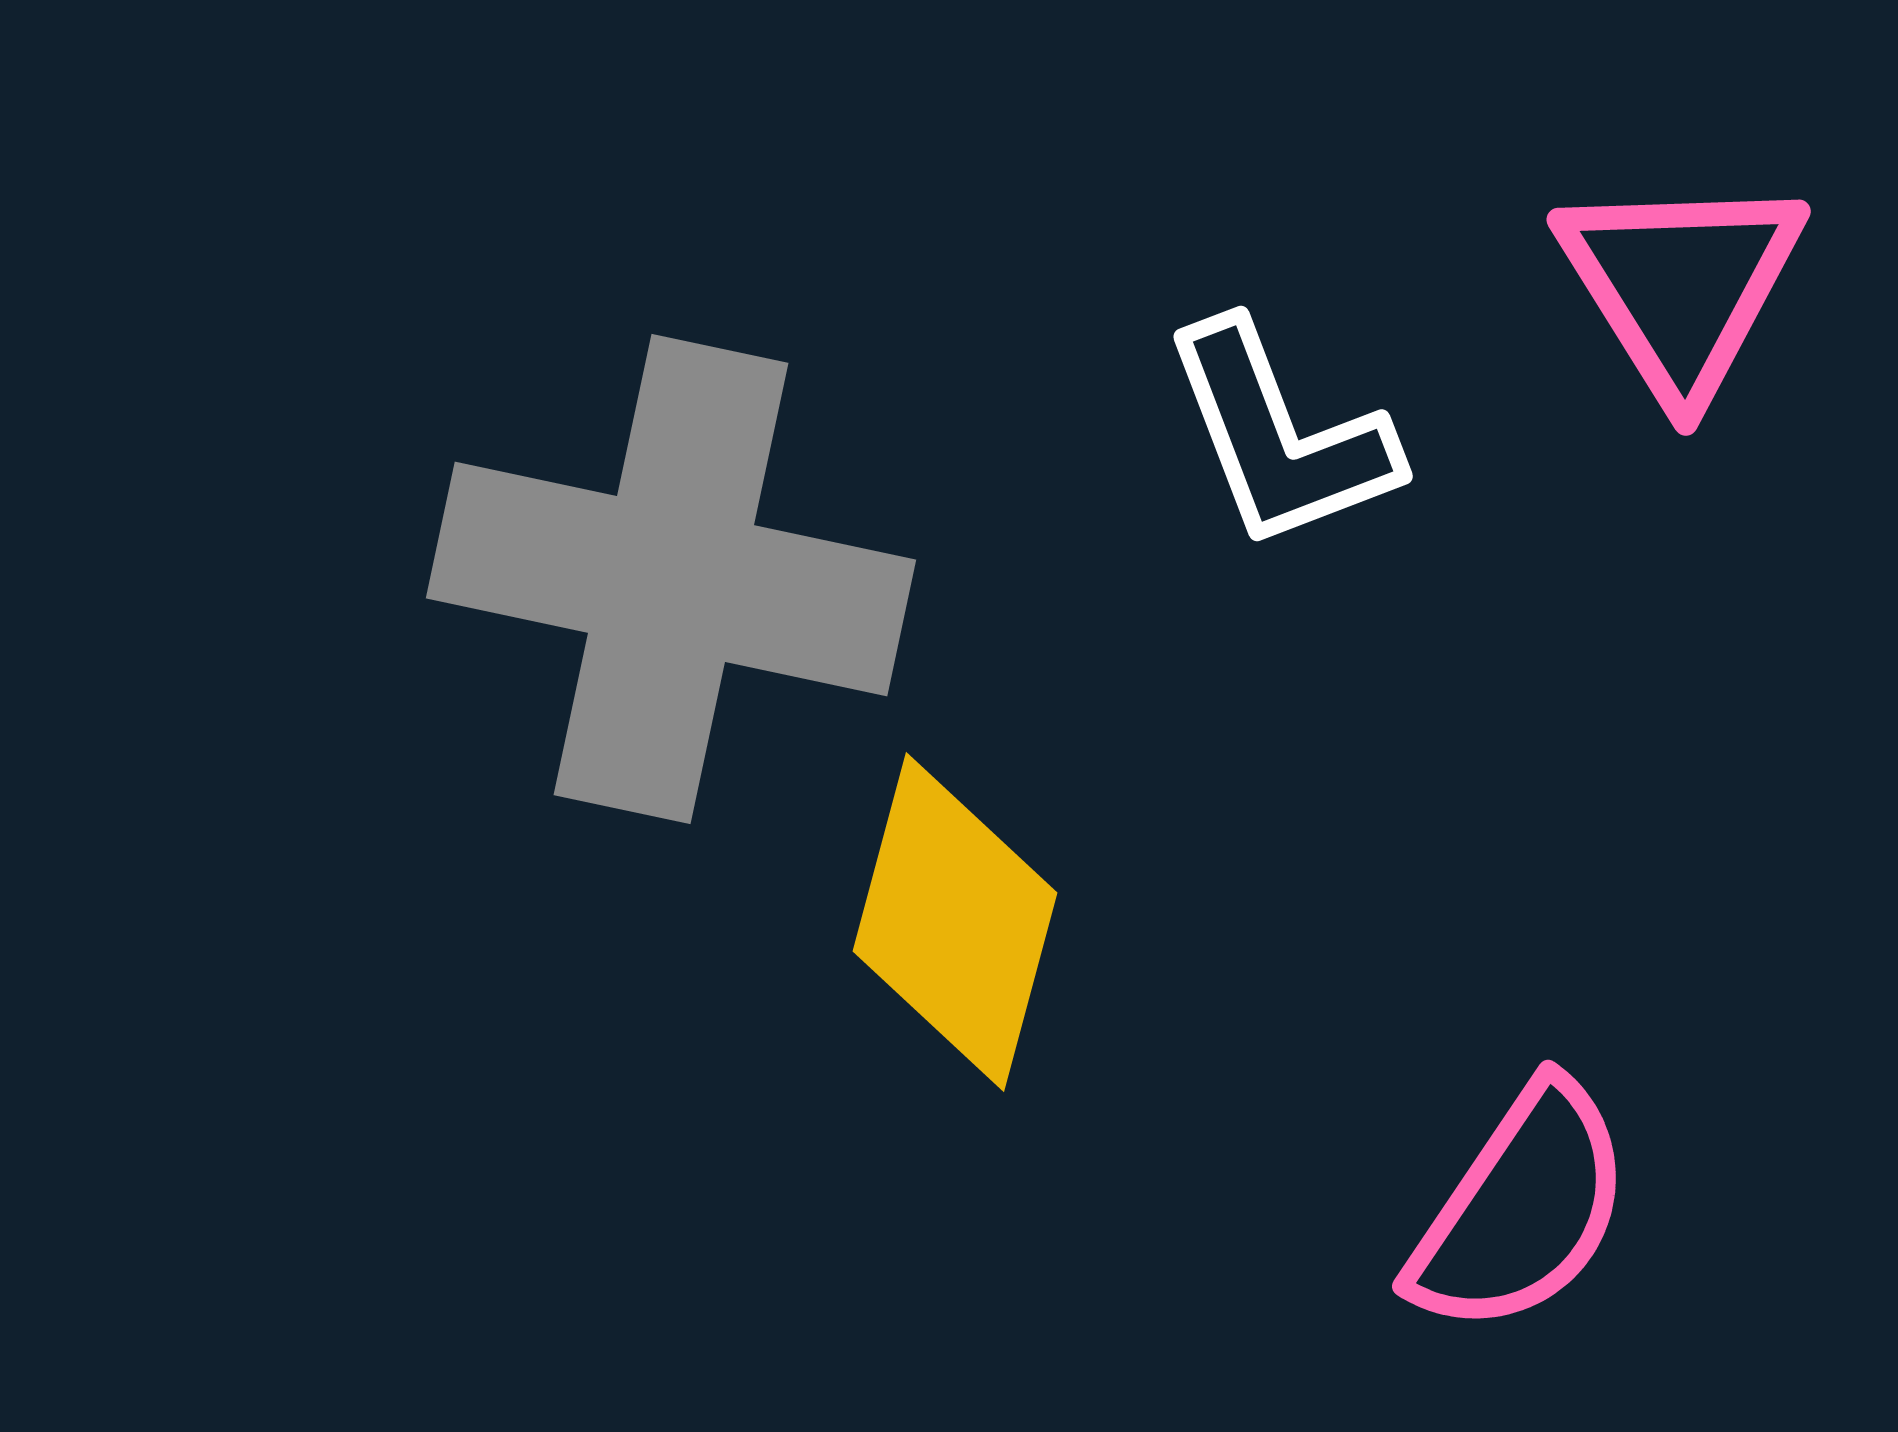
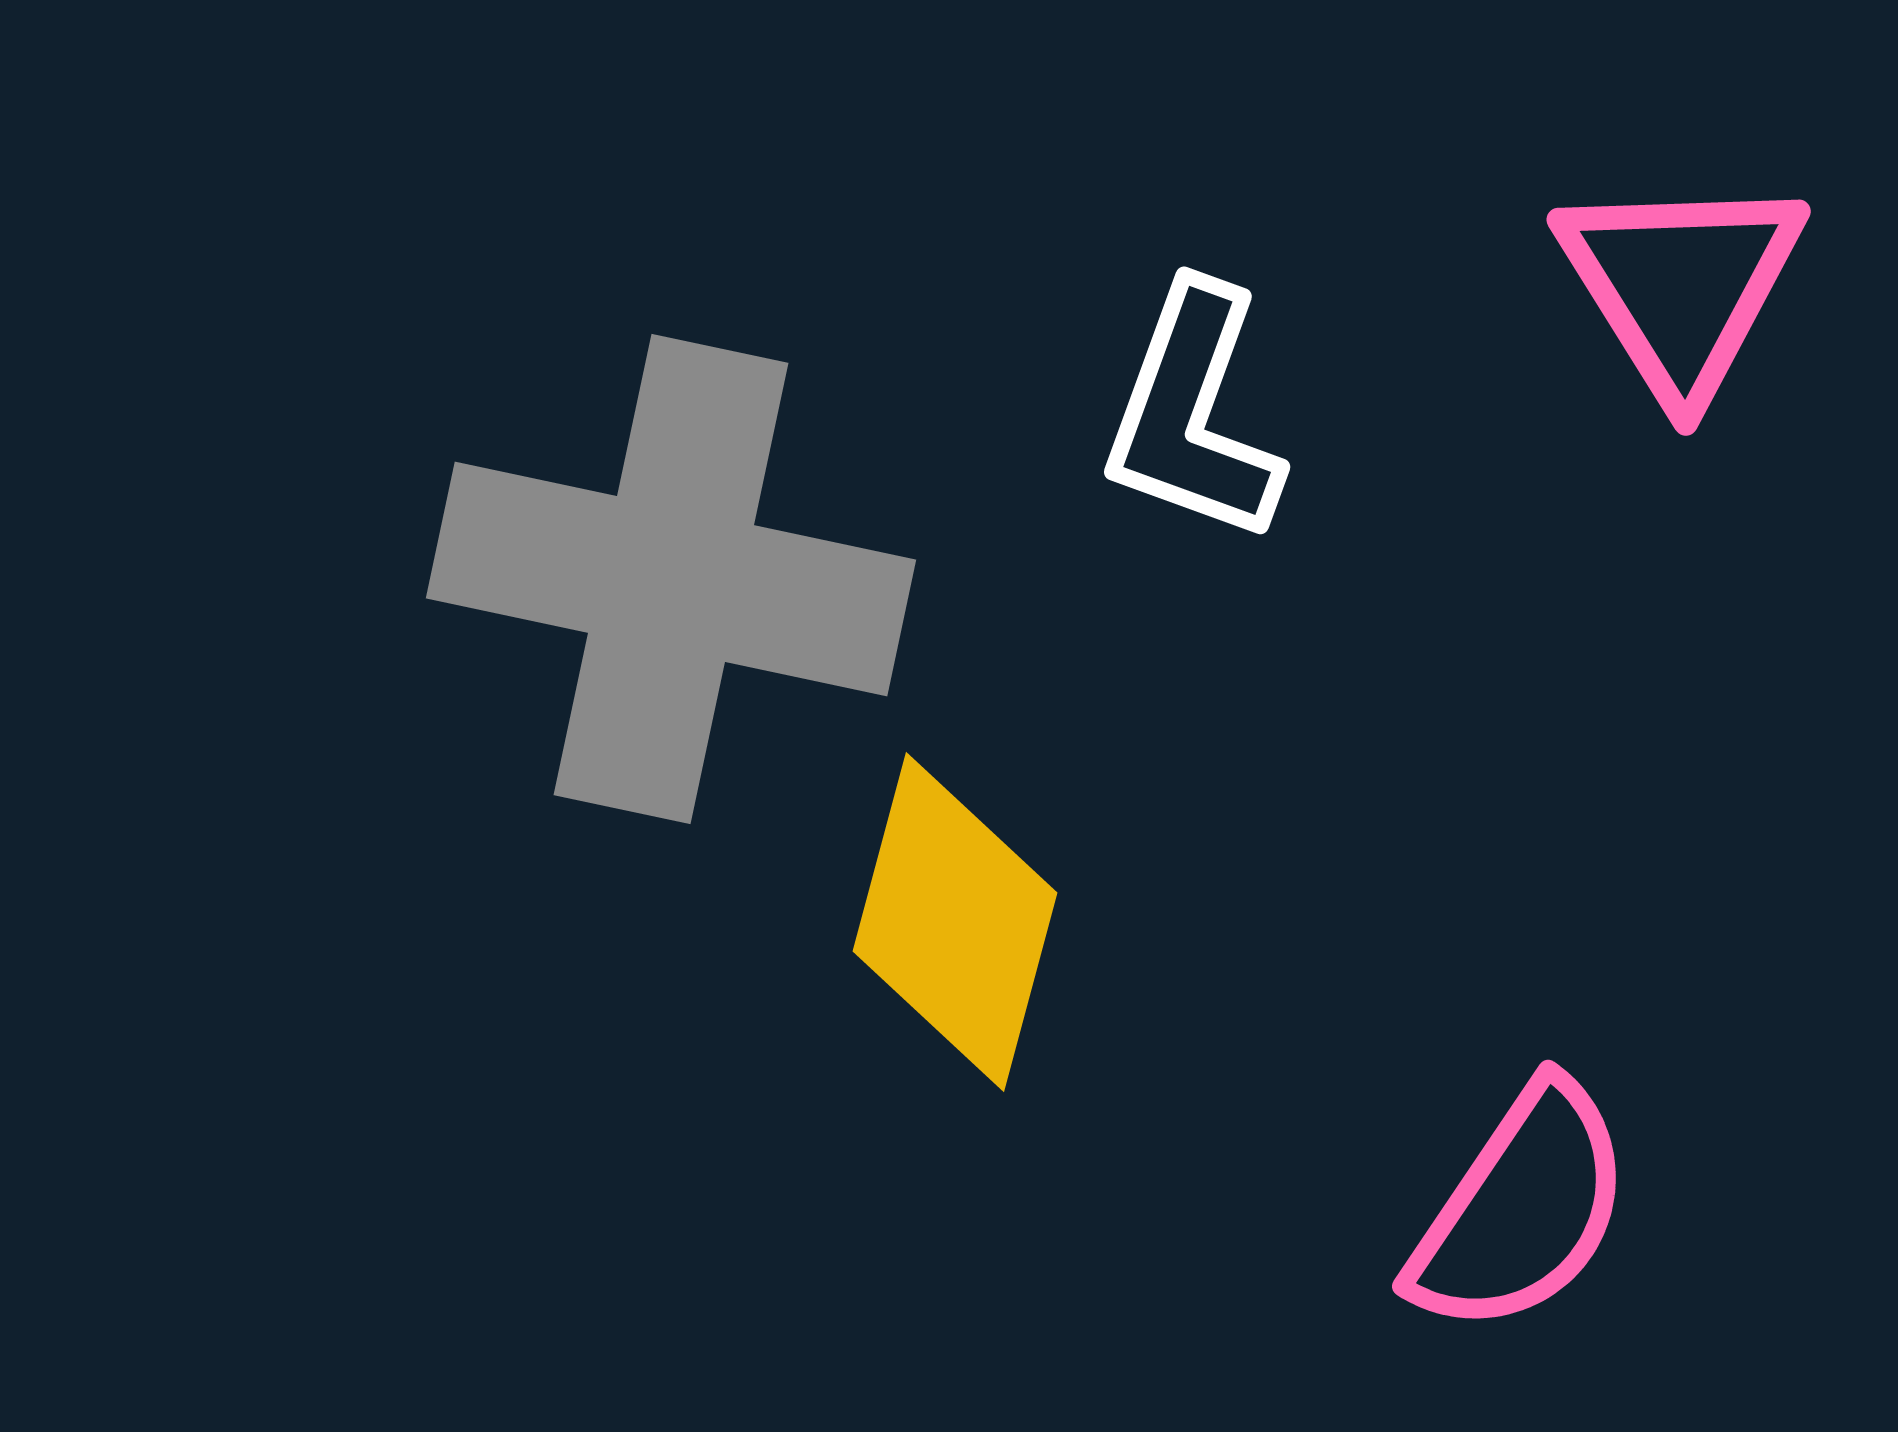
white L-shape: moved 87 px left, 22 px up; rotated 41 degrees clockwise
